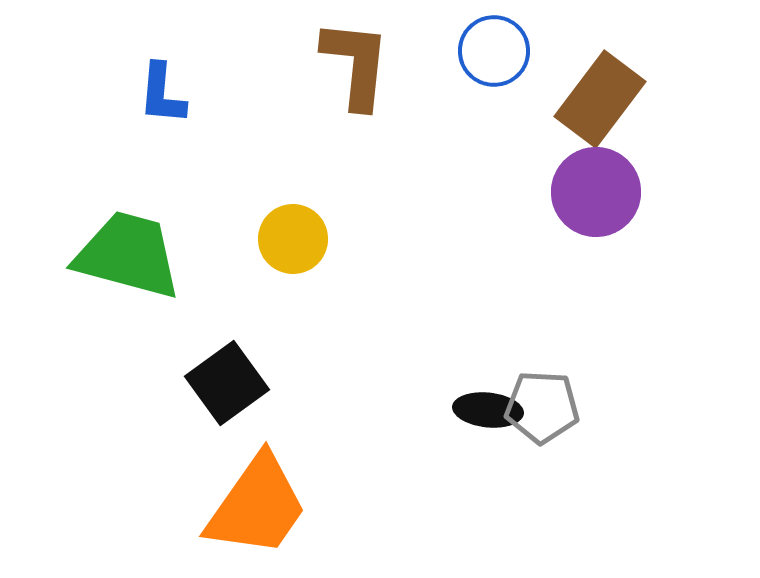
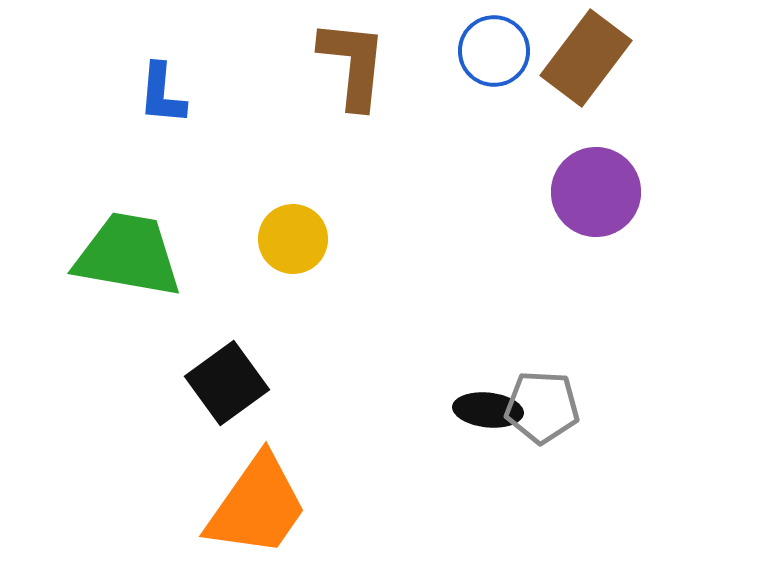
brown L-shape: moved 3 px left
brown rectangle: moved 14 px left, 41 px up
green trapezoid: rotated 5 degrees counterclockwise
